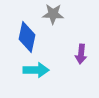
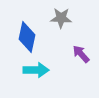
gray star: moved 8 px right, 4 px down
purple arrow: rotated 132 degrees clockwise
